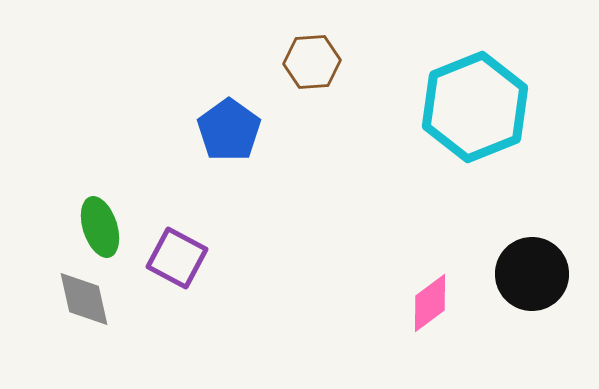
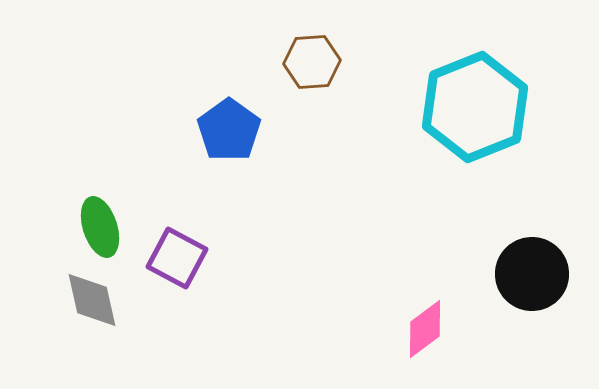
gray diamond: moved 8 px right, 1 px down
pink diamond: moved 5 px left, 26 px down
